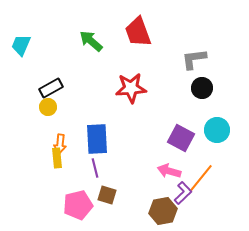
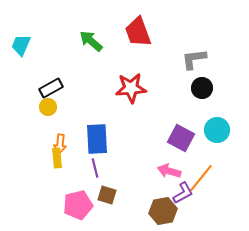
purple L-shape: rotated 15 degrees clockwise
